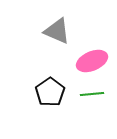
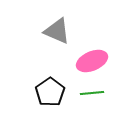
green line: moved 1 px up
